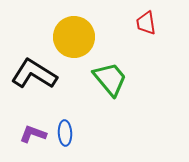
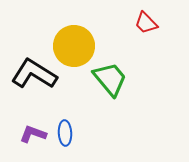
red trapezoid: rotated 35 degrees counterclockwise
yellow circle: moved 9 px down
